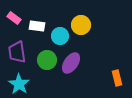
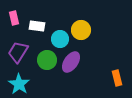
pink rectangle: rotated 40 degrees clockwise
yellow circle: moved 5 px down
cyan circle: moved 3 px down
purple trapezoid: moved 1 px right; rotated 40 degrees clockwise
purple ellipse: moved 1 px up
